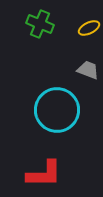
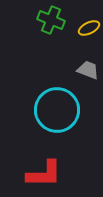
green cross: moved 11 px right, 4 px up
